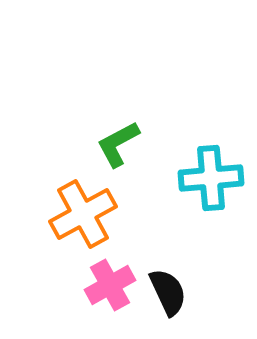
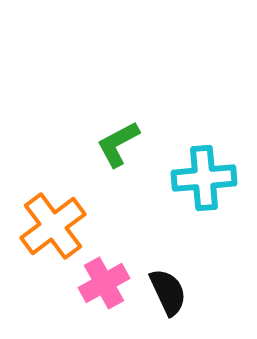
cyan cross: moved 7 px left
orange cross: moved 30 px left, 12 px down; rotated 8 degrees counterclockwise
pink cross: moved 6 px left, 2 px up
